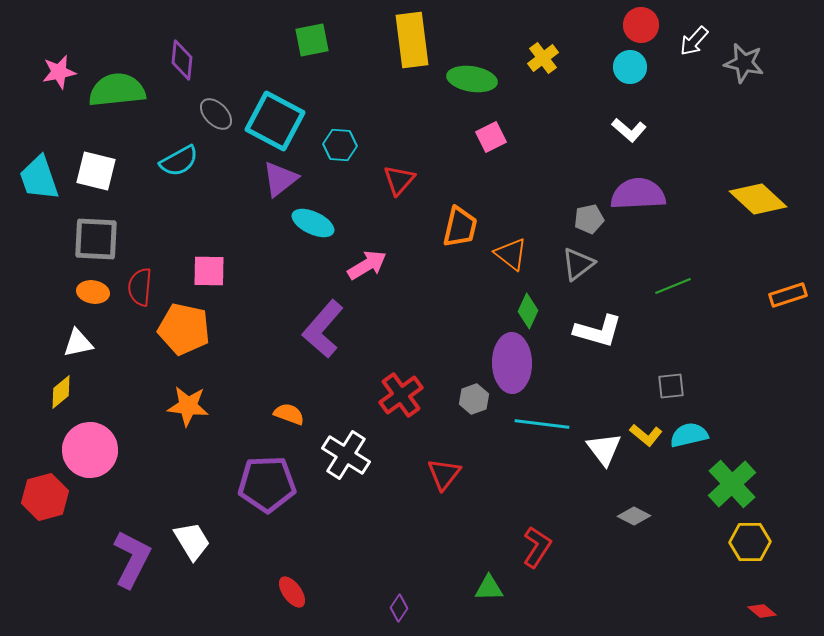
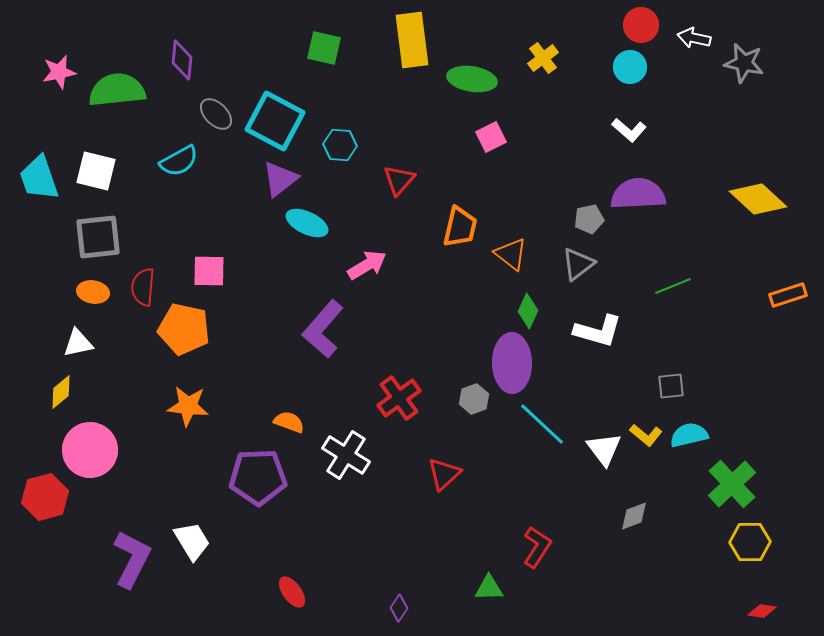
green square at (312, 40): moved 12 px right, 8 px down; rotated 24 degrees clockwise
white arrow at (694, 41): moved 3 px up; rotated 60 degrees clockwise
cyan ellipse at (313, 223): moved 6 px left
gray square at (96, 239): moved 2 px right, 2 px up; rotated 9 degrees counterclockwise
red semicircle at (140, 287): moved 3 px right
red cross at (401, 395): moved 2 px left, 3 px down
orange semicircle at (289, 414): moved 8 px down
cyan line at (542, 424): rotated 36 degrees clockwise
red triangle at (444, 474): rotated 9 degrees clockwise
purple pentagon at (267, 484): moved 9 px left, 7 px up
gray diamond at (634, 516): rotated 48 degrees counterclockwise
red diamond at (762, 611): rotated 32 degrees counterclockwise
